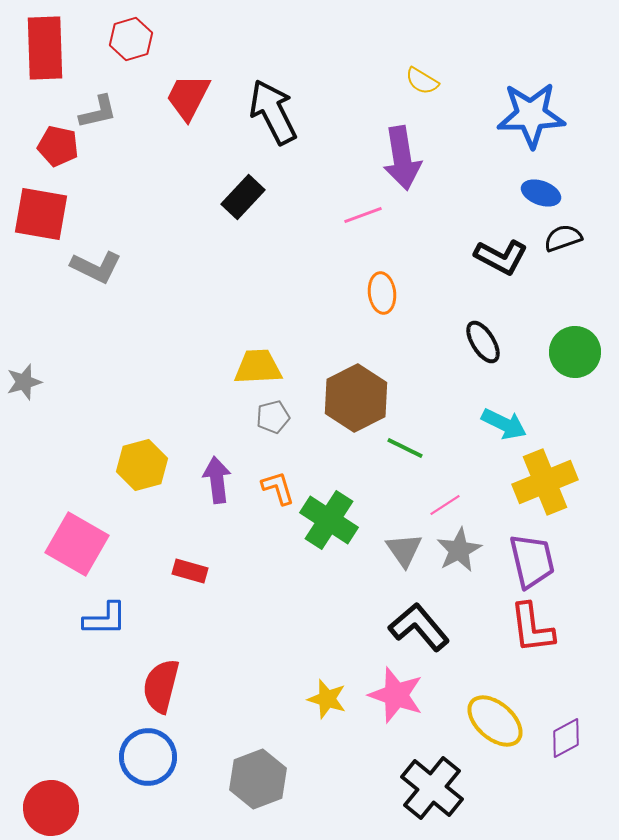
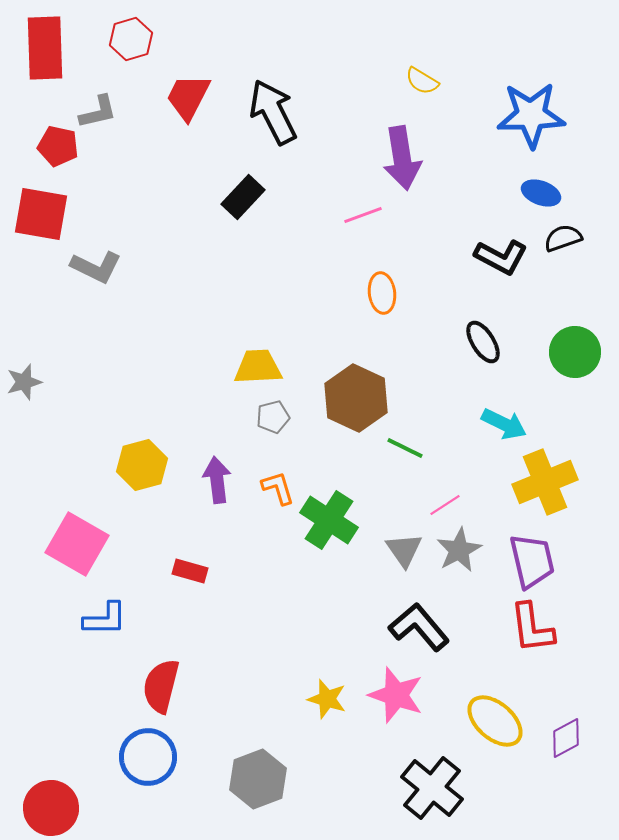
brown hexagon at (356, 398): rotated 8 degrees counterclockwise
